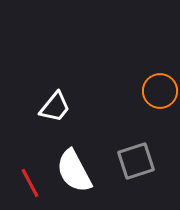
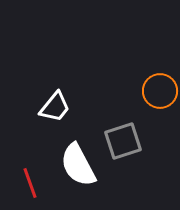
gray square: moved 13 px left, 20 px up
white semicircle: moved 4 px right, 6 px up
red line: rotated 8 degrees clockwise
